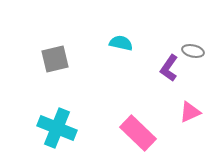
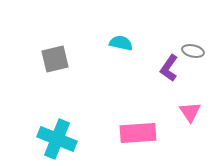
pink triangle: rotated 40 degrees counterclockwise
cyan cross: moved 11 px down
pink rectangle: rotated 48 degrees counterclockwise
